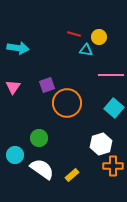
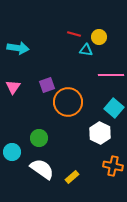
orange circle: moved 1 px right, 1 px up
white hexagon: moved 1 px left, 11 px up; rotated 15 degrees counterclockwise
cyan circle: moved 3 px left, 3 px up
orange cross: rotated 12 degrees clockwise
yellow rectangle: moved 2 px down
